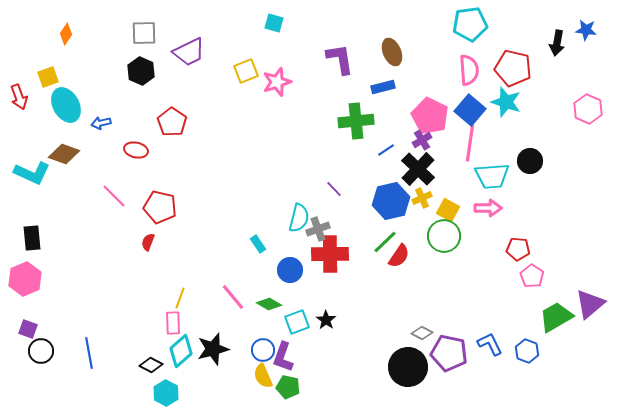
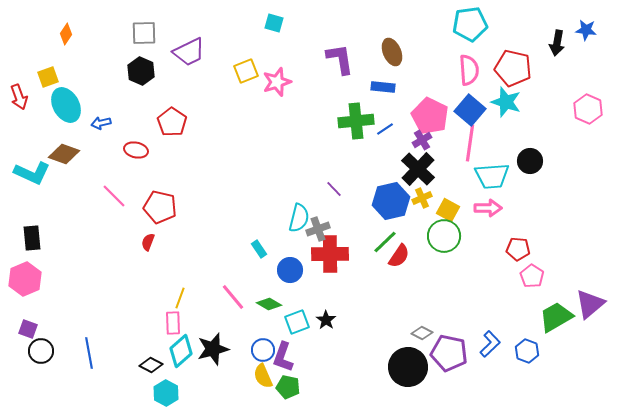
blue rectangle at (383, 87): rotated 20 degrees clockwise
blue line at (386, 150): moved 1 px left, 21 px up
cyan rectangle at (258, 244): moved 1 px right, 5 px down
blue L-shape at (490, 344): rotated 72 degrees clockwise
